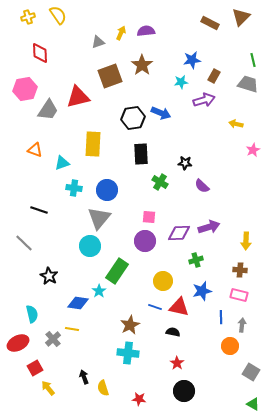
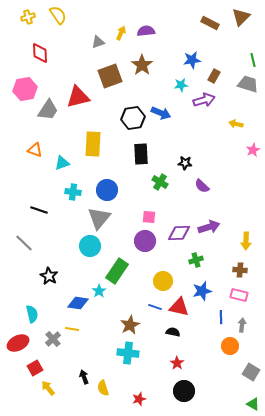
cyan star at (181, 82): moved 3 px down
cyan cross at (74, 188): moved 1 px left, 4 px down
red star at (139, 399): rotated 24 degrees counterclockwise
